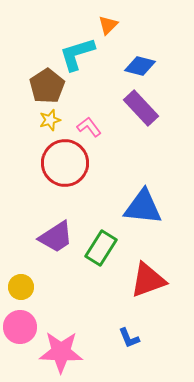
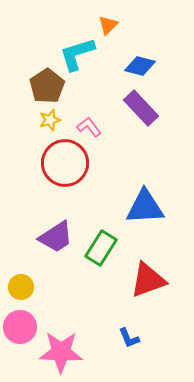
blue triangle: moved 2 px right; rotated 9 degrees counterclockwise
